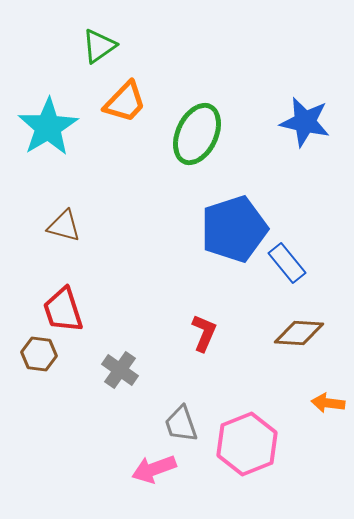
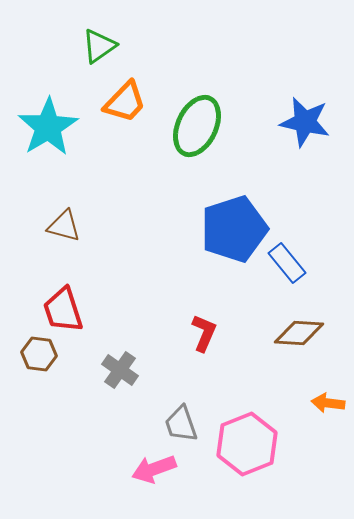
green ellipse: moved 8 px up
